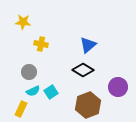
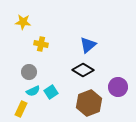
brown hexagon: moved 1 px right, 2 px up
